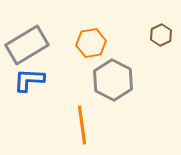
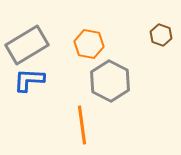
brown hexagon: rotated 15 degrees counterclockwise
orange hexagon: moved 2 px left, 1 px down; rotated 20 degrees clockwise
gray hexagon: moved 3 px left, 1 px down
